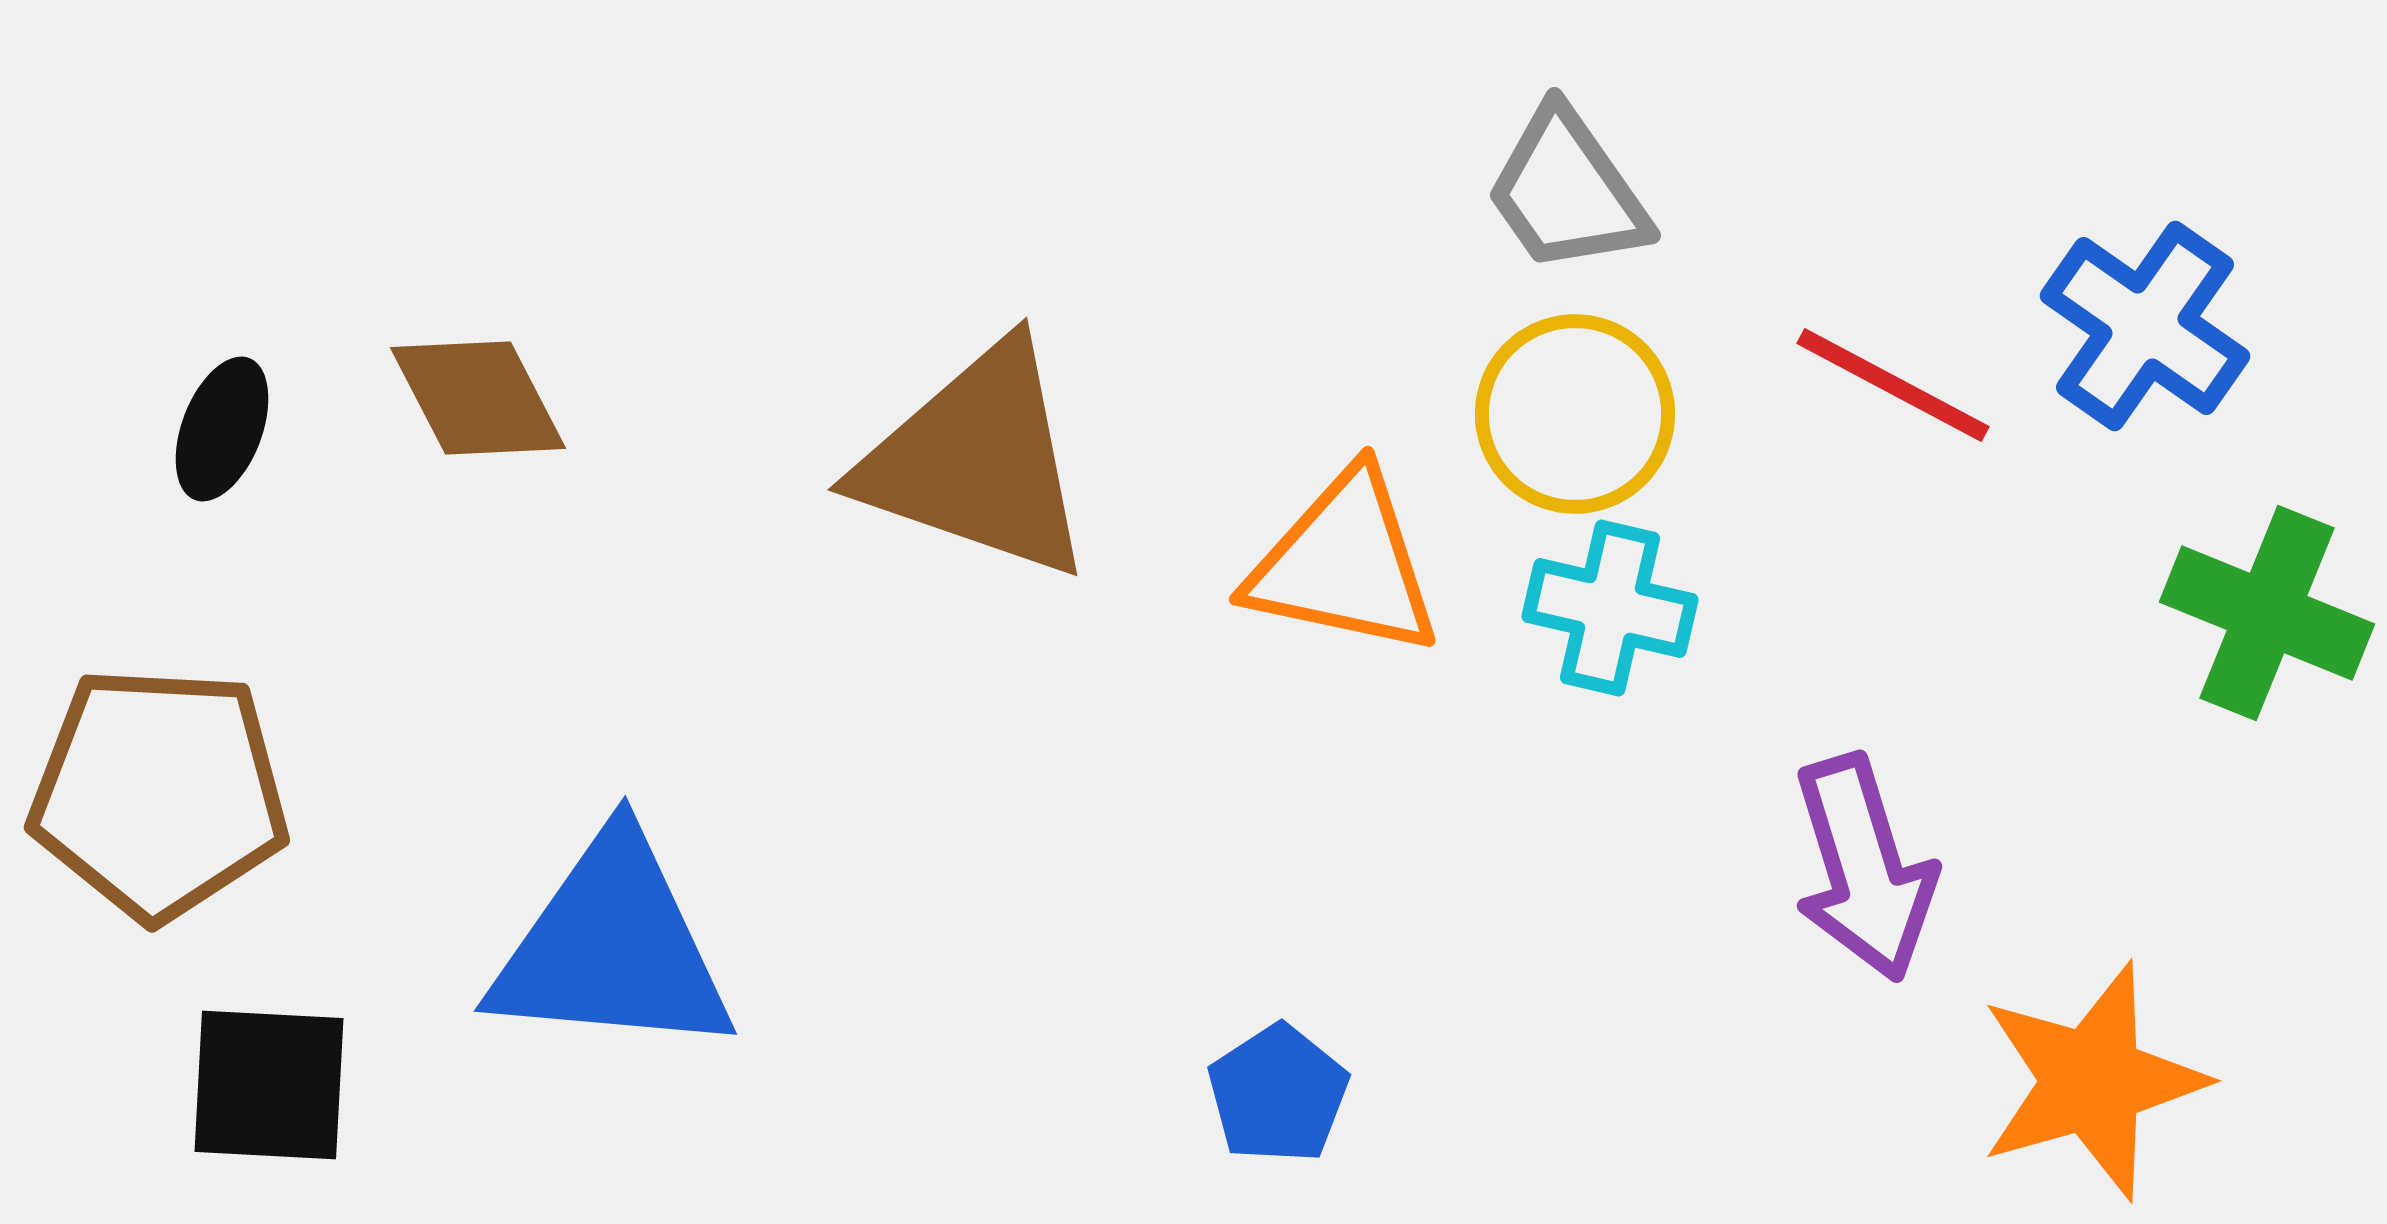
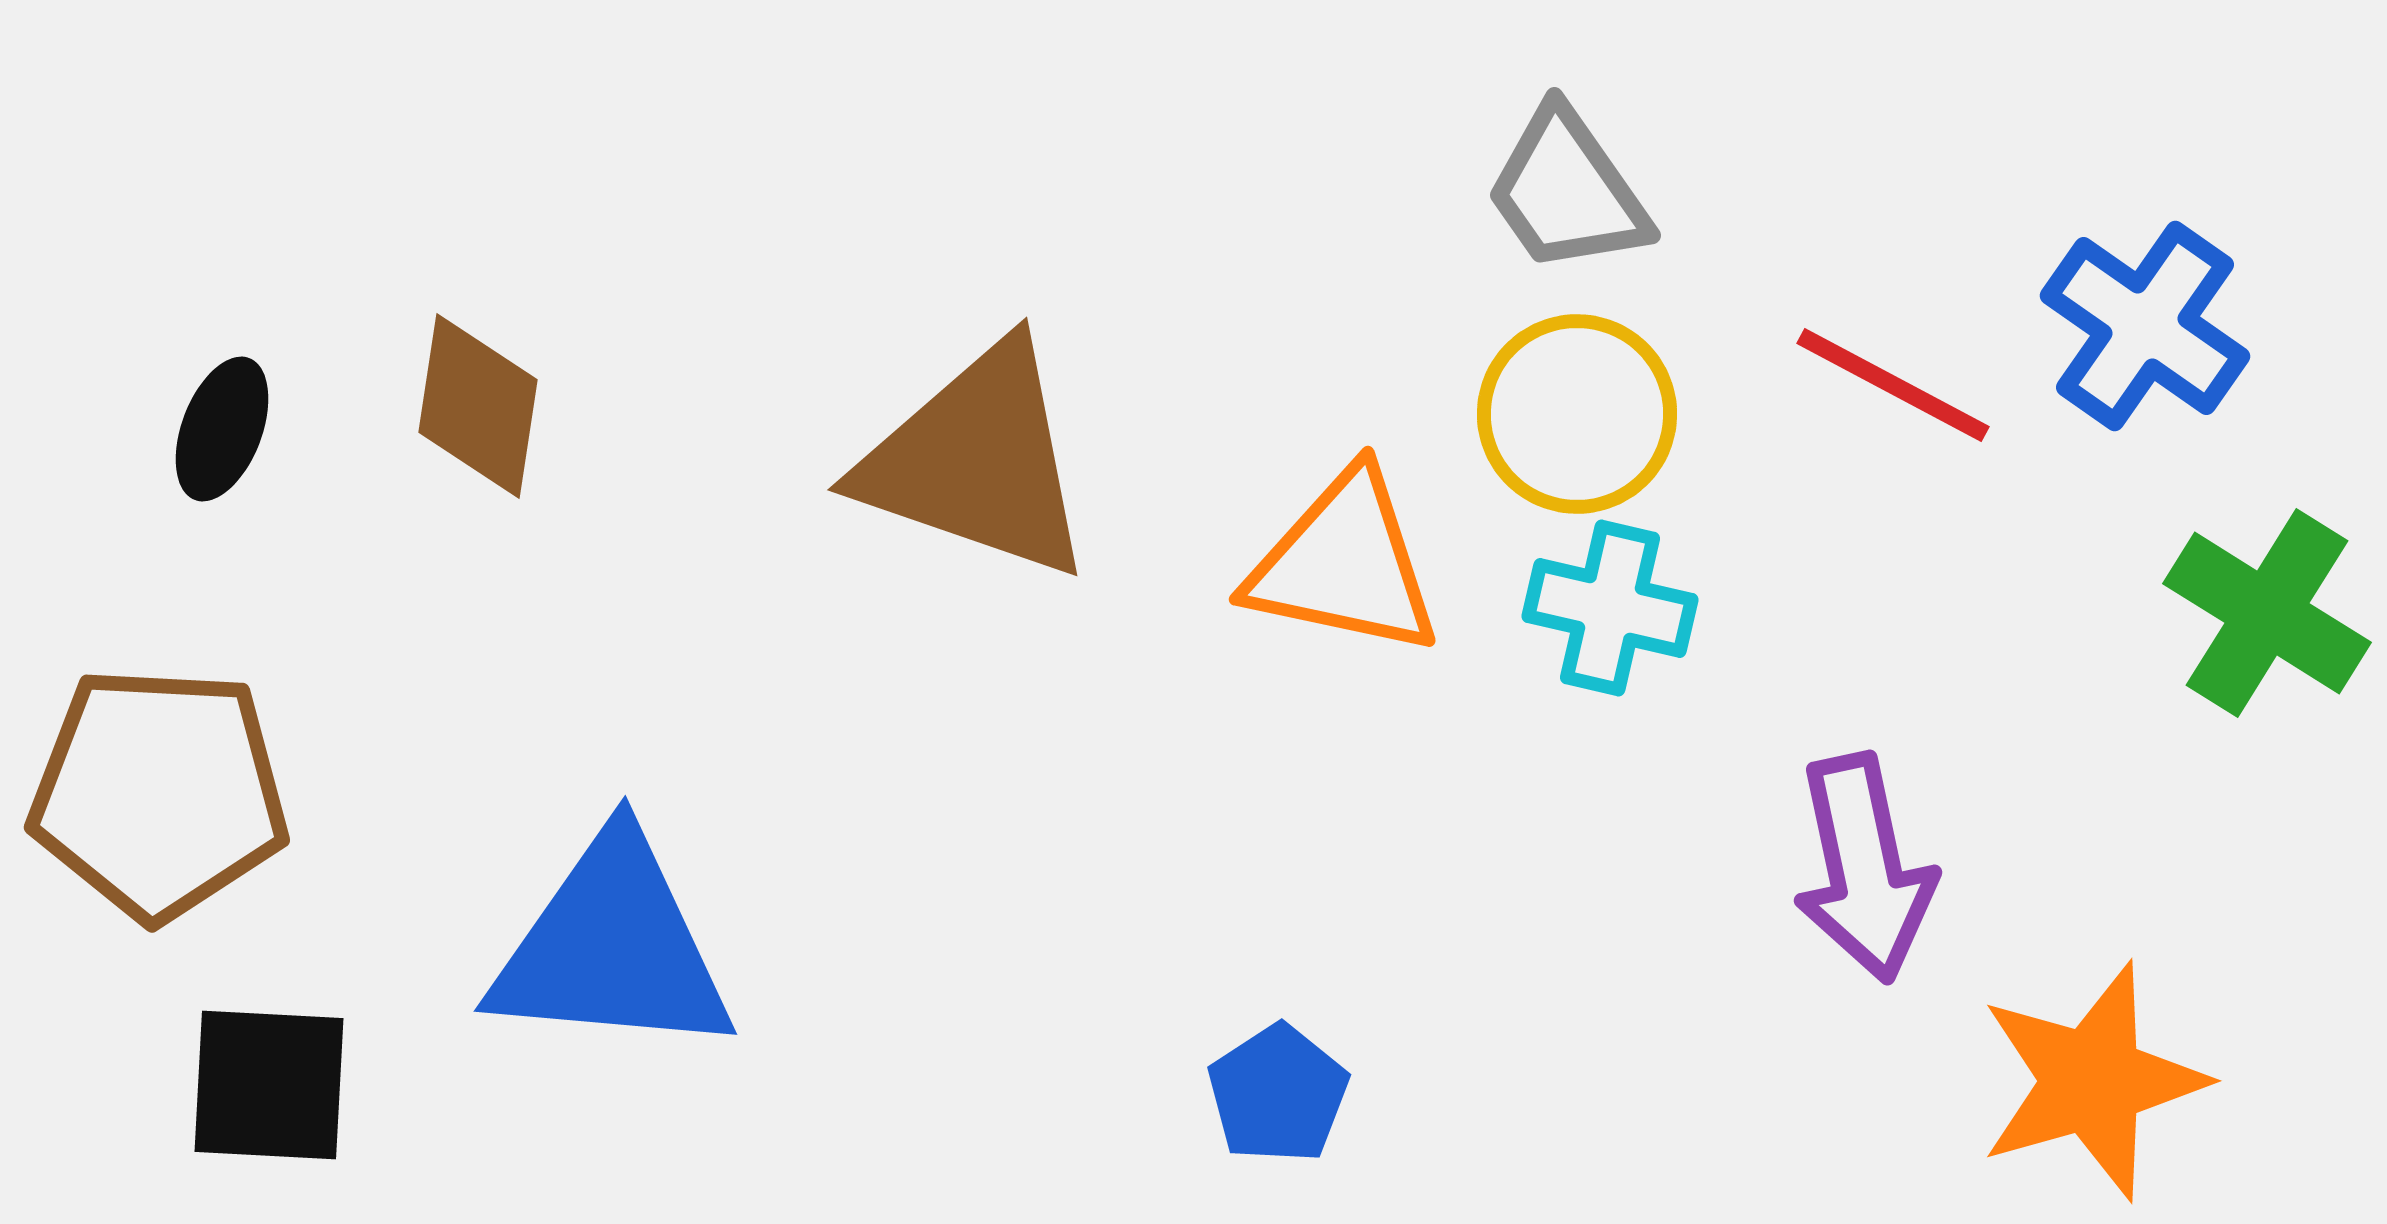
brown diamond: moved 8 px down; rotated 36 degrees clockwise
yellow circle: moved 2 px right
green cross: rotated 10 degrees clockwise
purple arrow: rotated 5 degrees clockwise
